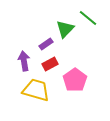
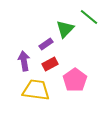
green line: moved 1 px right, 1 px up
yellow trapezoid: rotated 8 degrees counterclockwise
